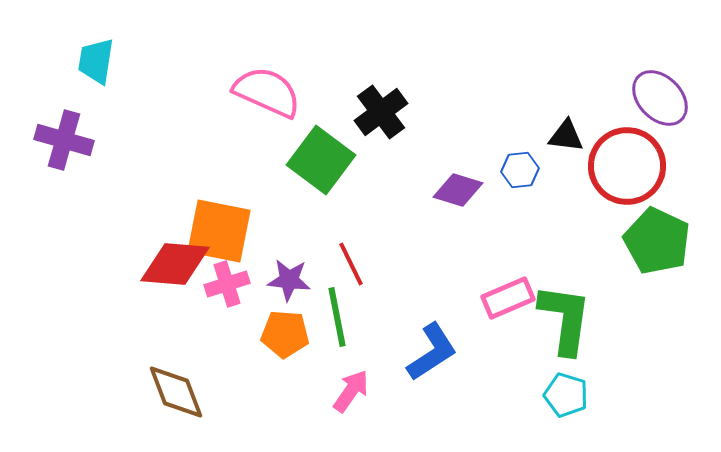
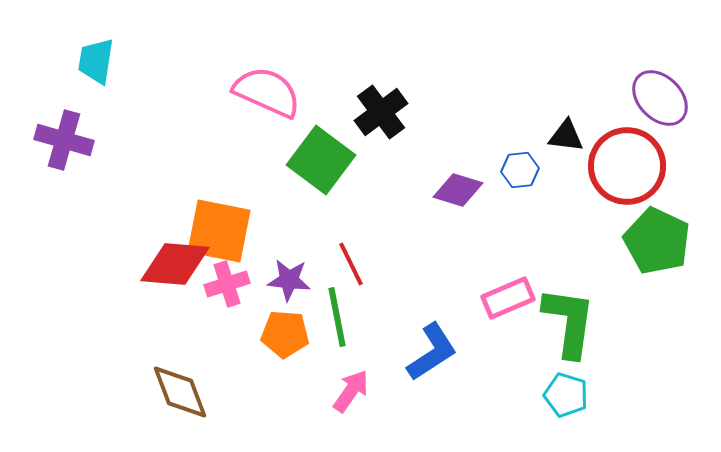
green L-shape: moved 4 px right, 3 px down
brown diamond: moved 4 px right
